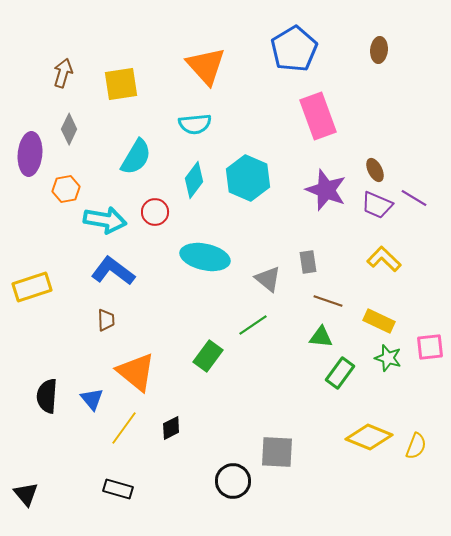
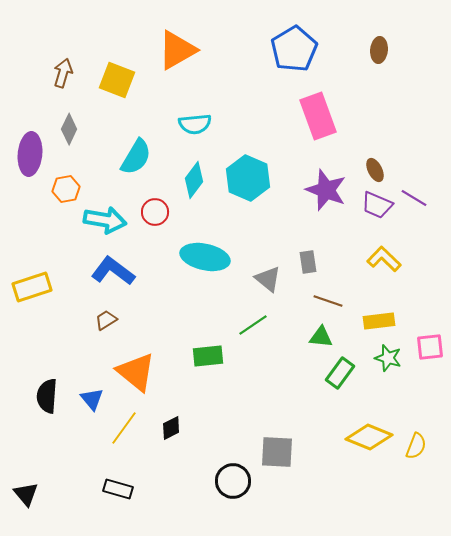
orange triangle at (206, 66): moved 29 px left, 16 px up; rotated 42 degrees clockwise
yellow square at (121, 84): moved 4 px left, 4 px up; rotated 30 degrees clockwise
brown trapezoid at (106, 320): rotated 120 degrees counterclockwise
yellow rectangle at (379, 321): rotated 32 degrees counterclockwise
green rectangle at (208, 356): rotated 48 degrees clockwise
